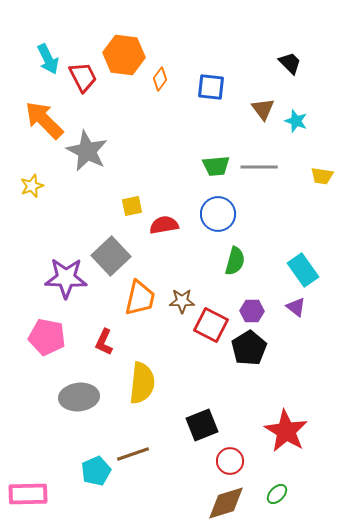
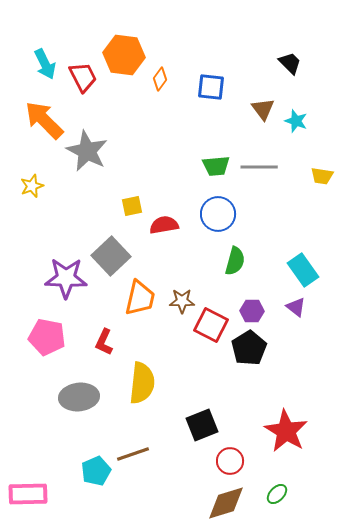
cyan arrow: moved 3 px left, 5 px down
